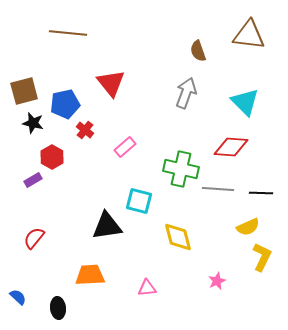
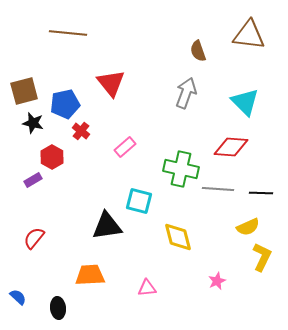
red cross: moved 4 px left, 1 px down
